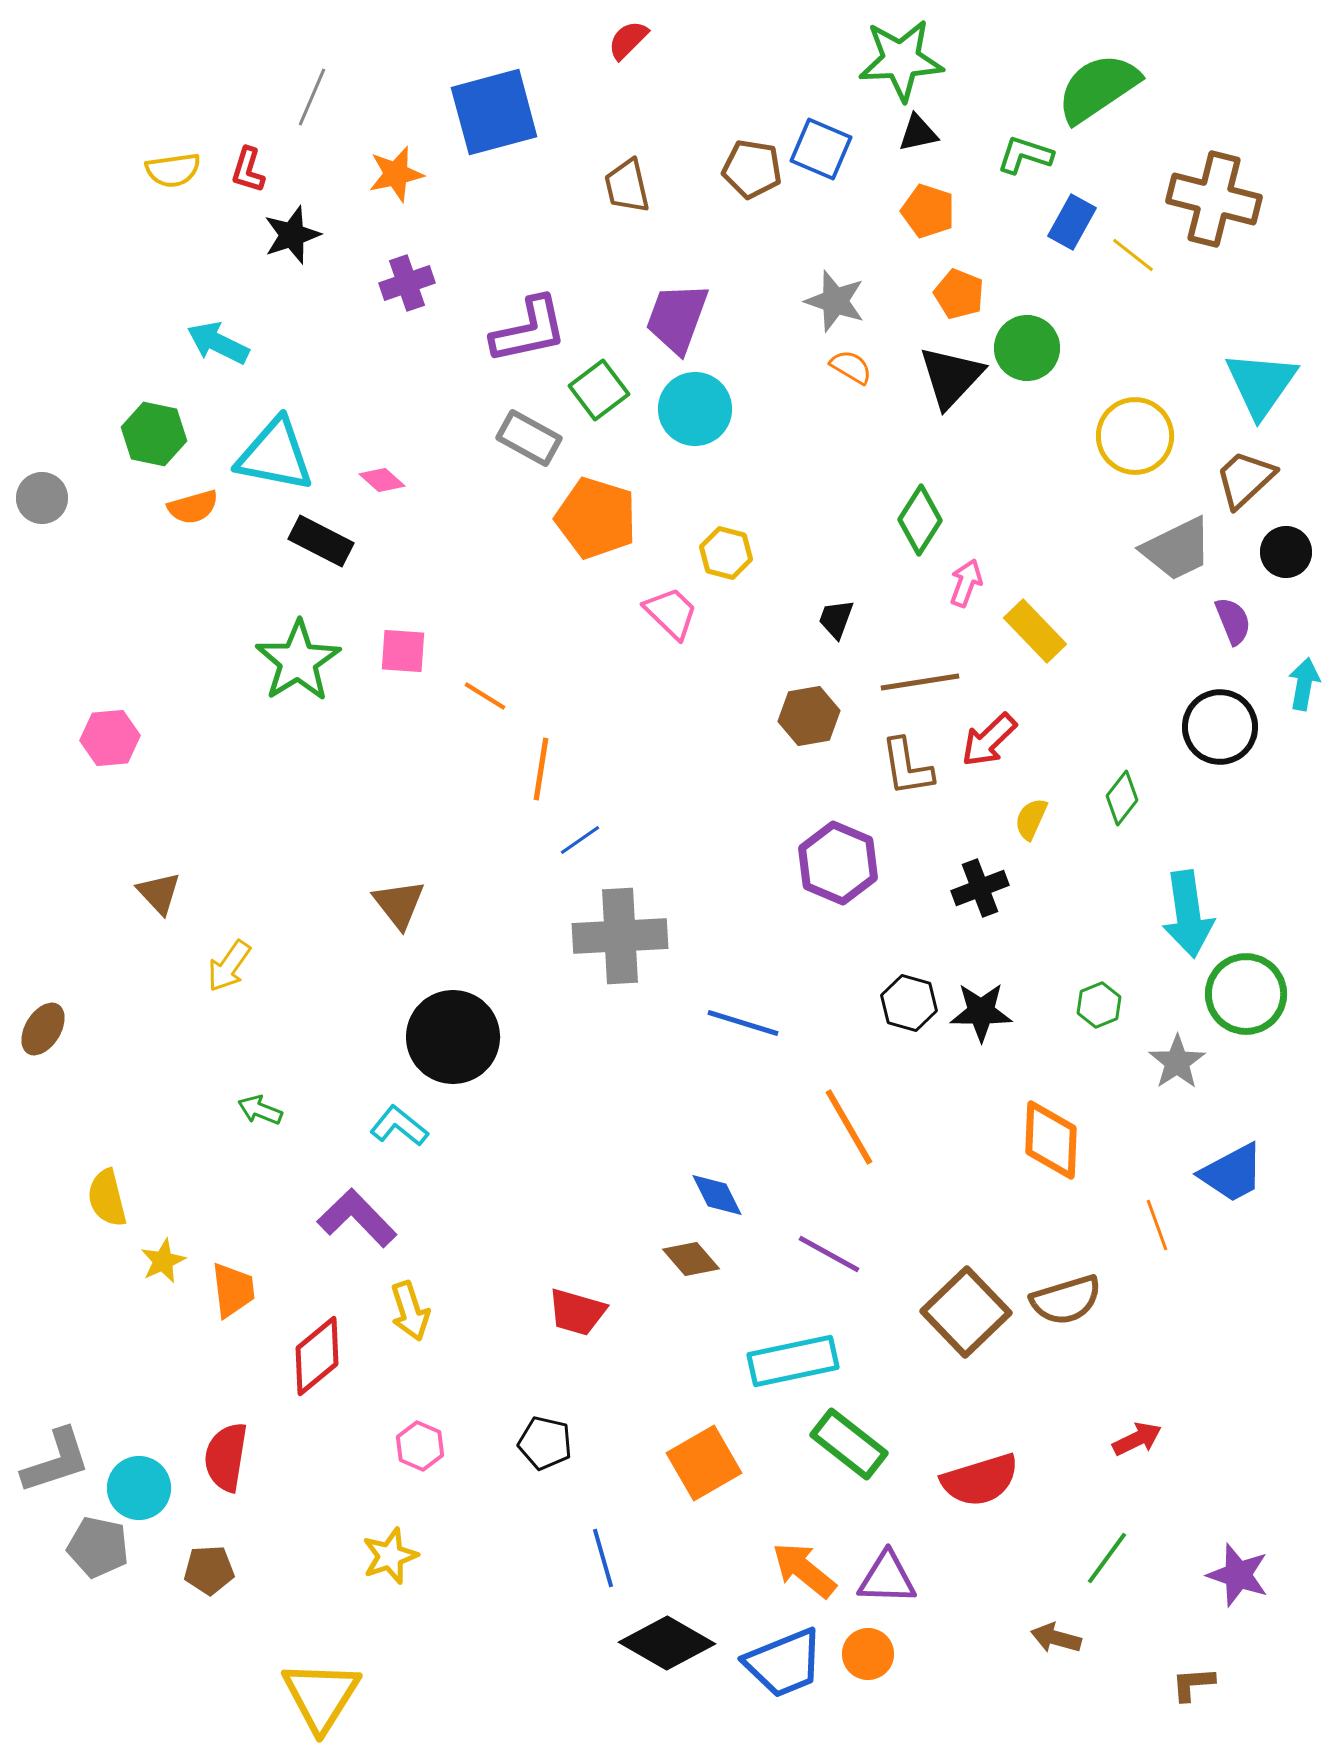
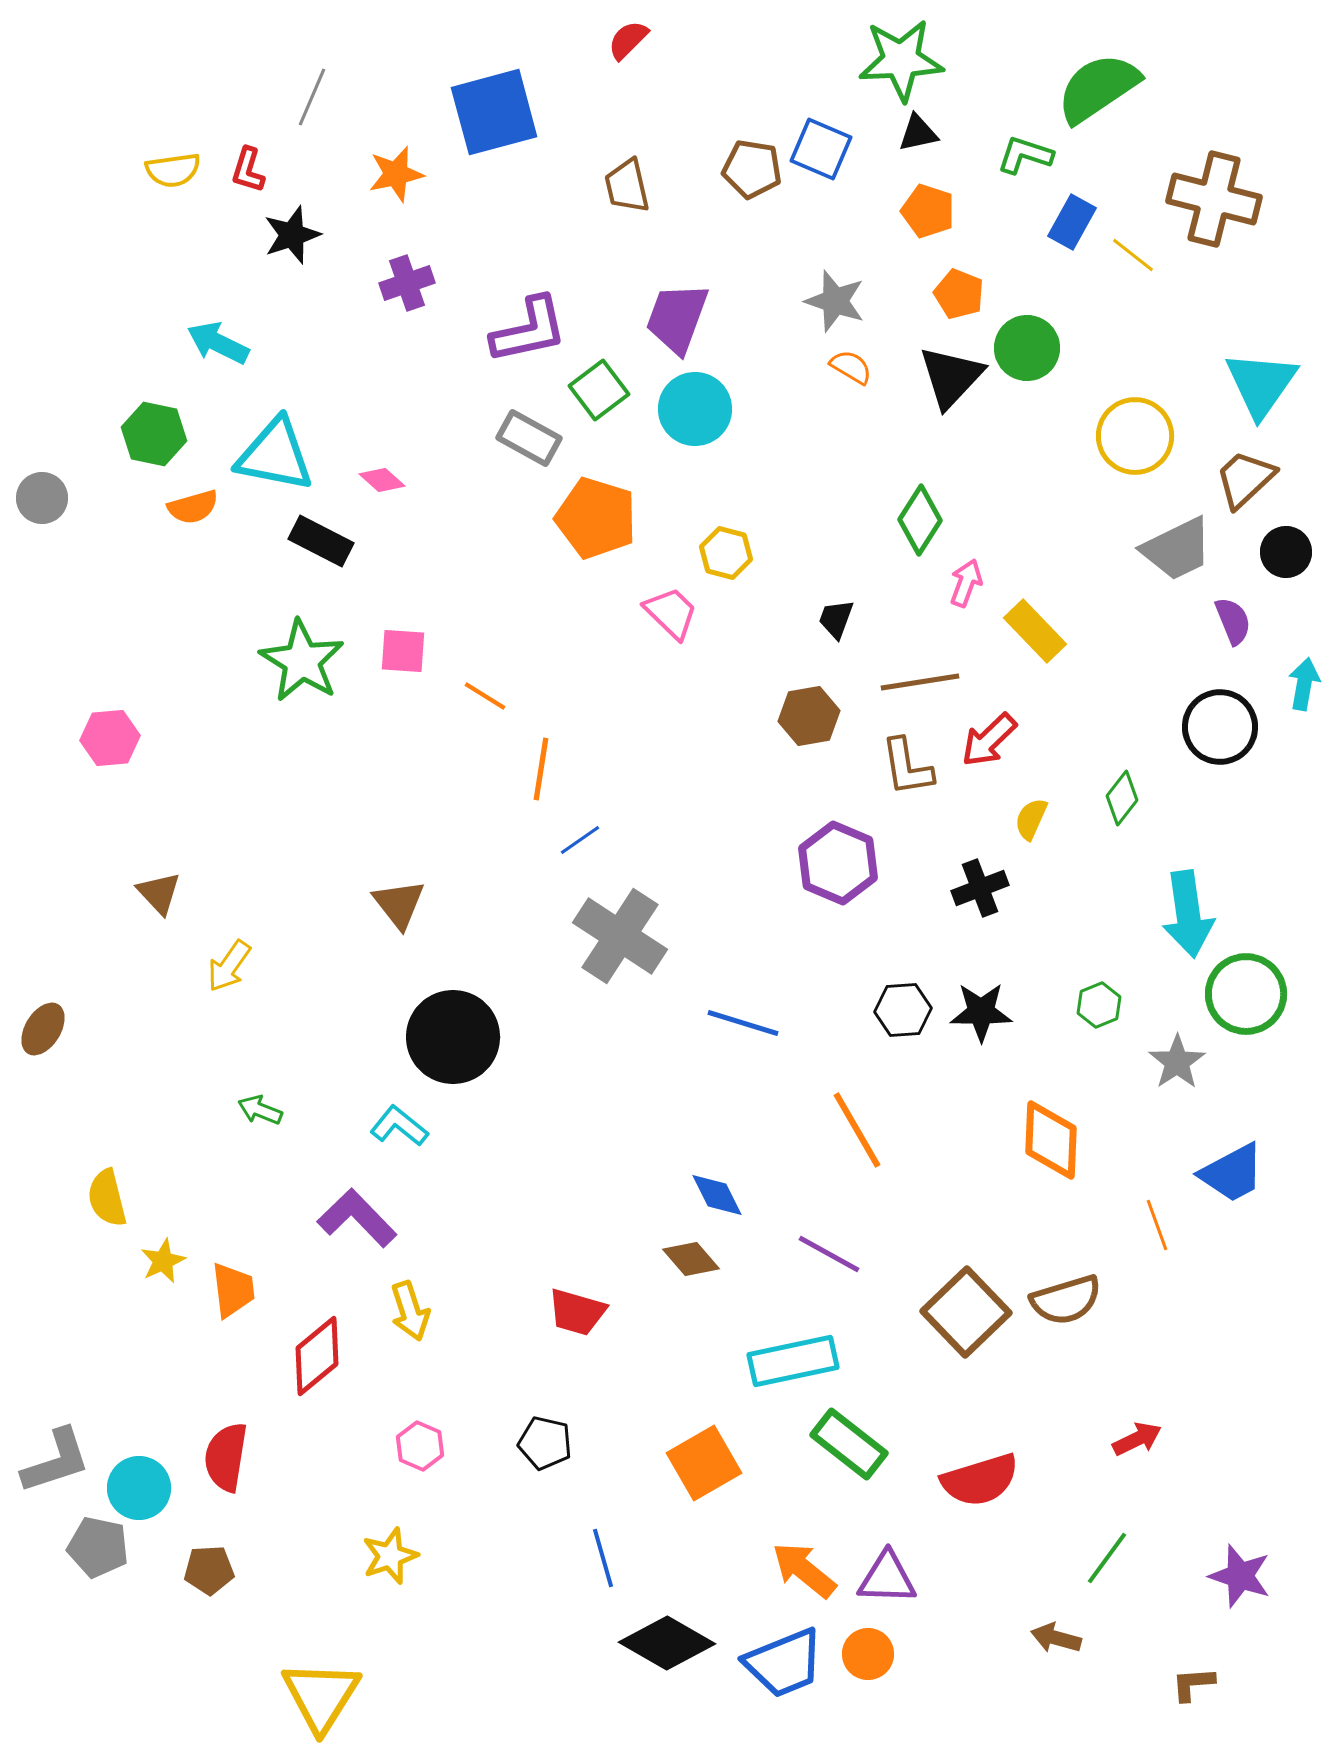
green star at (298, 661): moved 4 px right; rotated 8 degrees counterclockwise
gray cross at (620, 936): rotated 36 degrees clockwise
black hexagon at (909, 1003): moved 6 px left, 7 px down; rotated 20 degrees counterclockwise
orange line at (849, 1127): moved 8 px right, 3 px down
purple star at (1238, 1575): moved 2 px right, 1 px down
